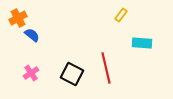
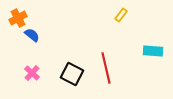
cyan rectangle: moved 11 px right, 8 px down
pink cross: moved 1 px right; rotated 14 degrees counterclockwise
